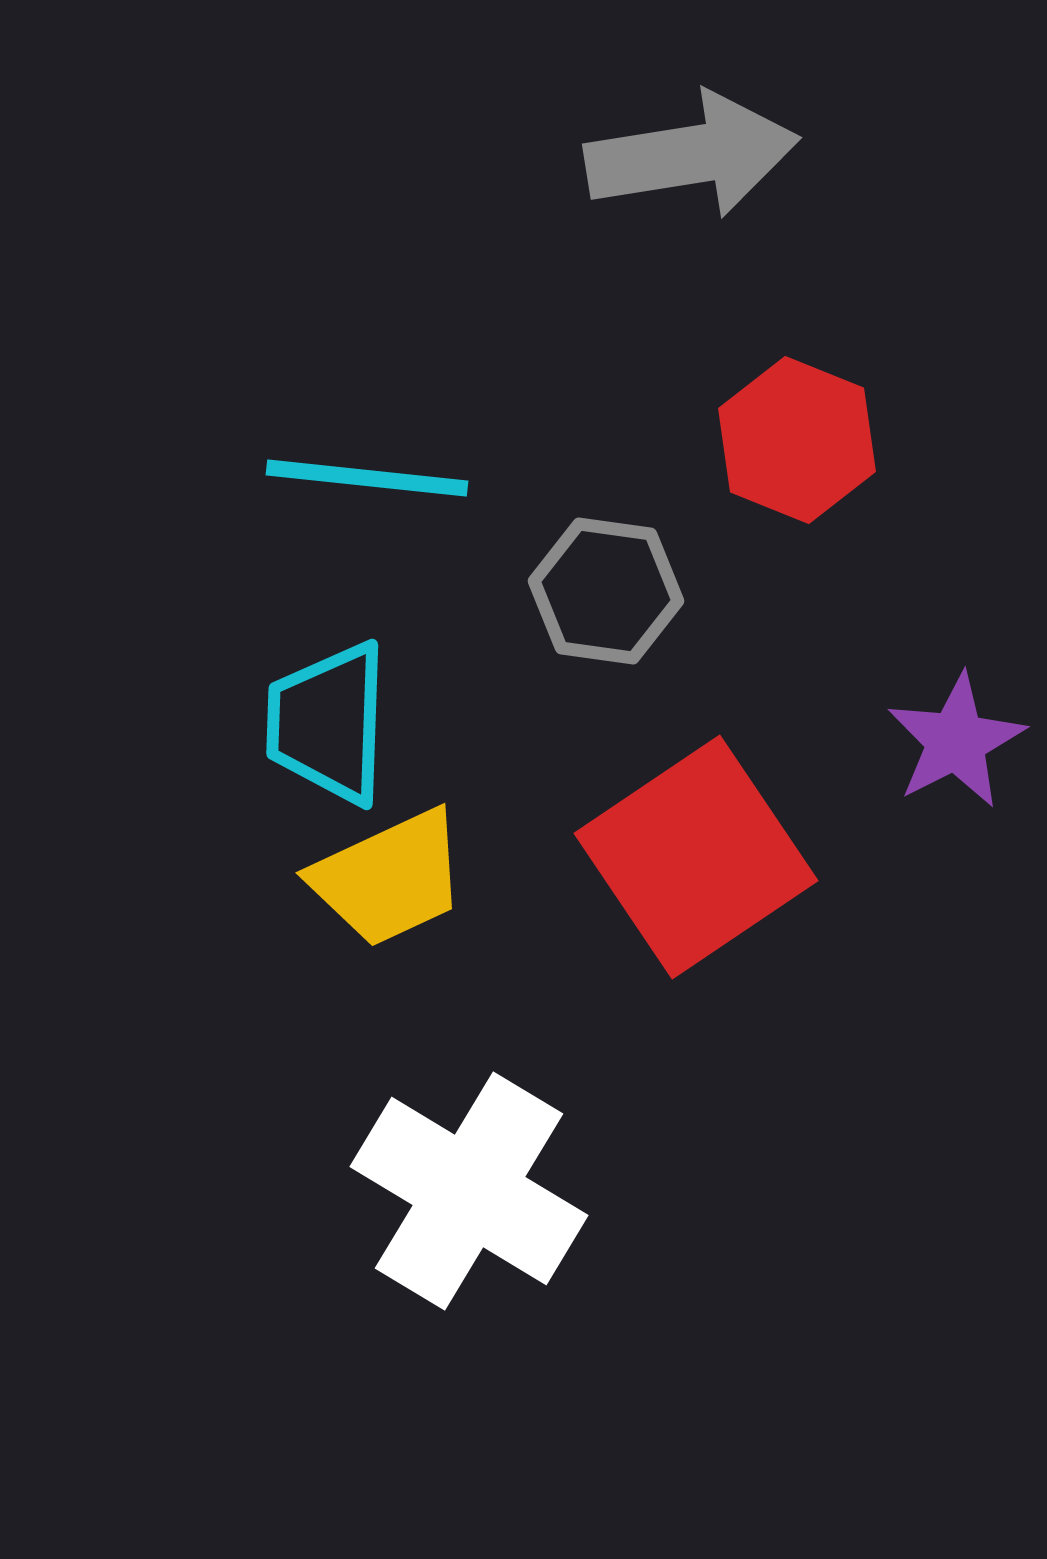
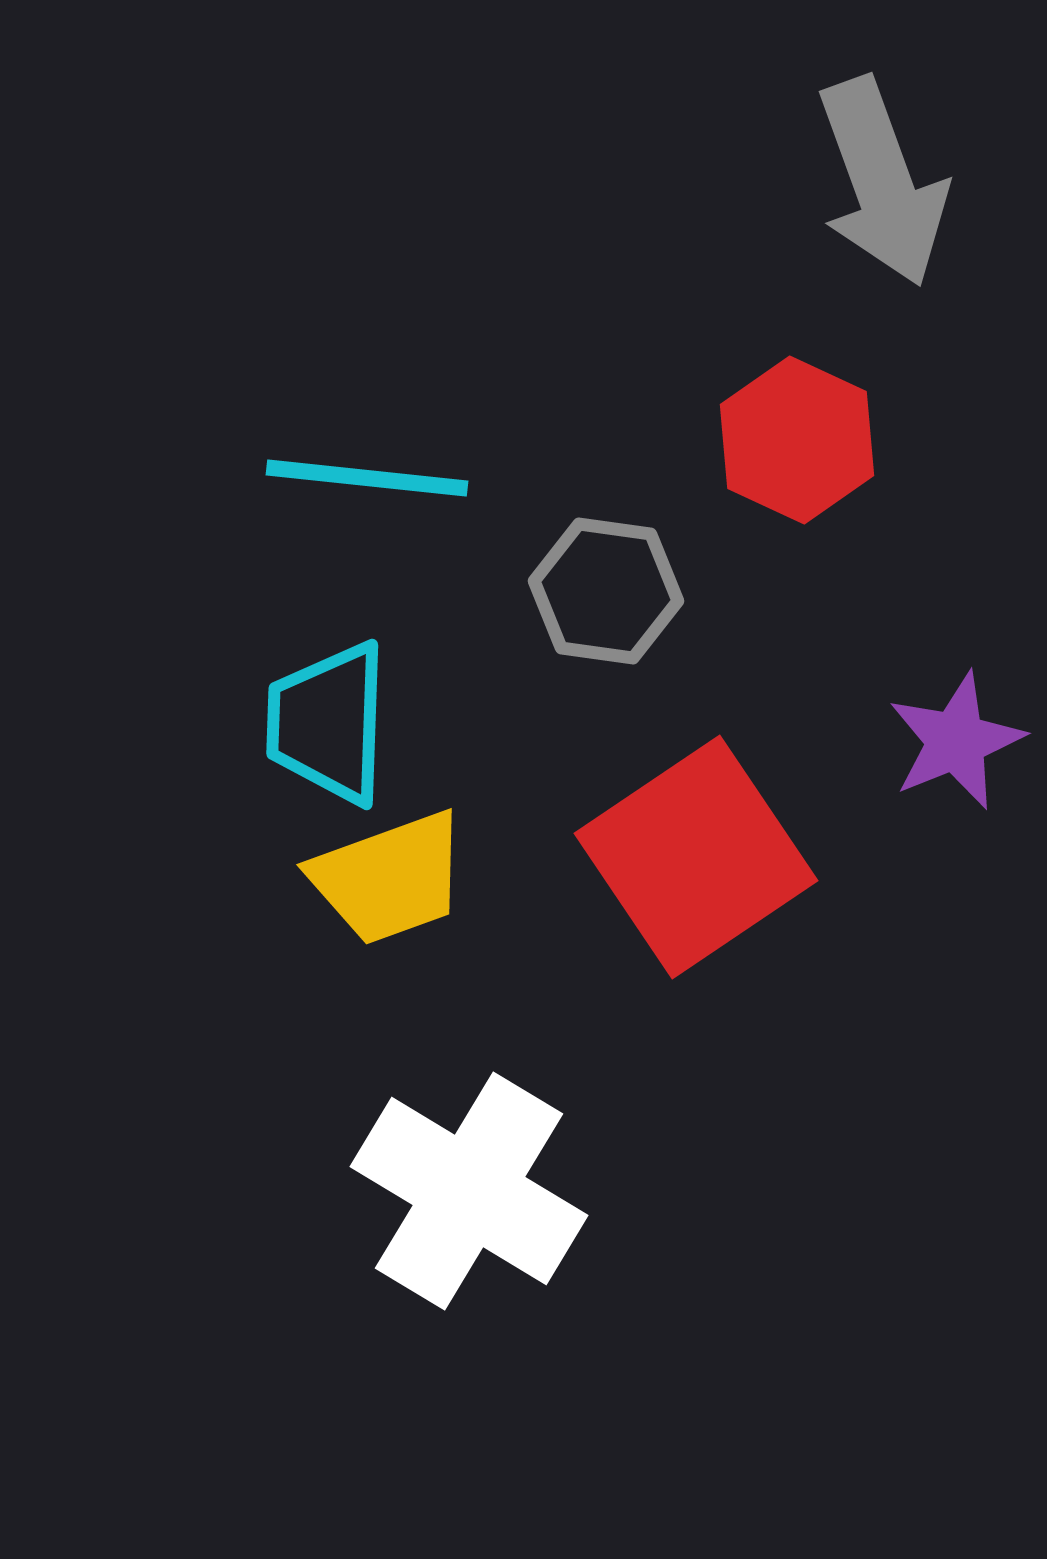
gray arrow: moved 190 px right, 27 px down; rotated 79 degrees clockwise
red hexagon: rotated 3 degrees clockwise
purple star: rotated 5 degrees clockwise
yellow trapezoid: rotated 5 degrees clockwise
